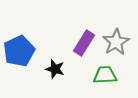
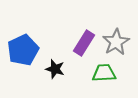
blue pentagon: moved 4 px right, 1 px up
green trapezoid: moved 1 px left, 2 px up
